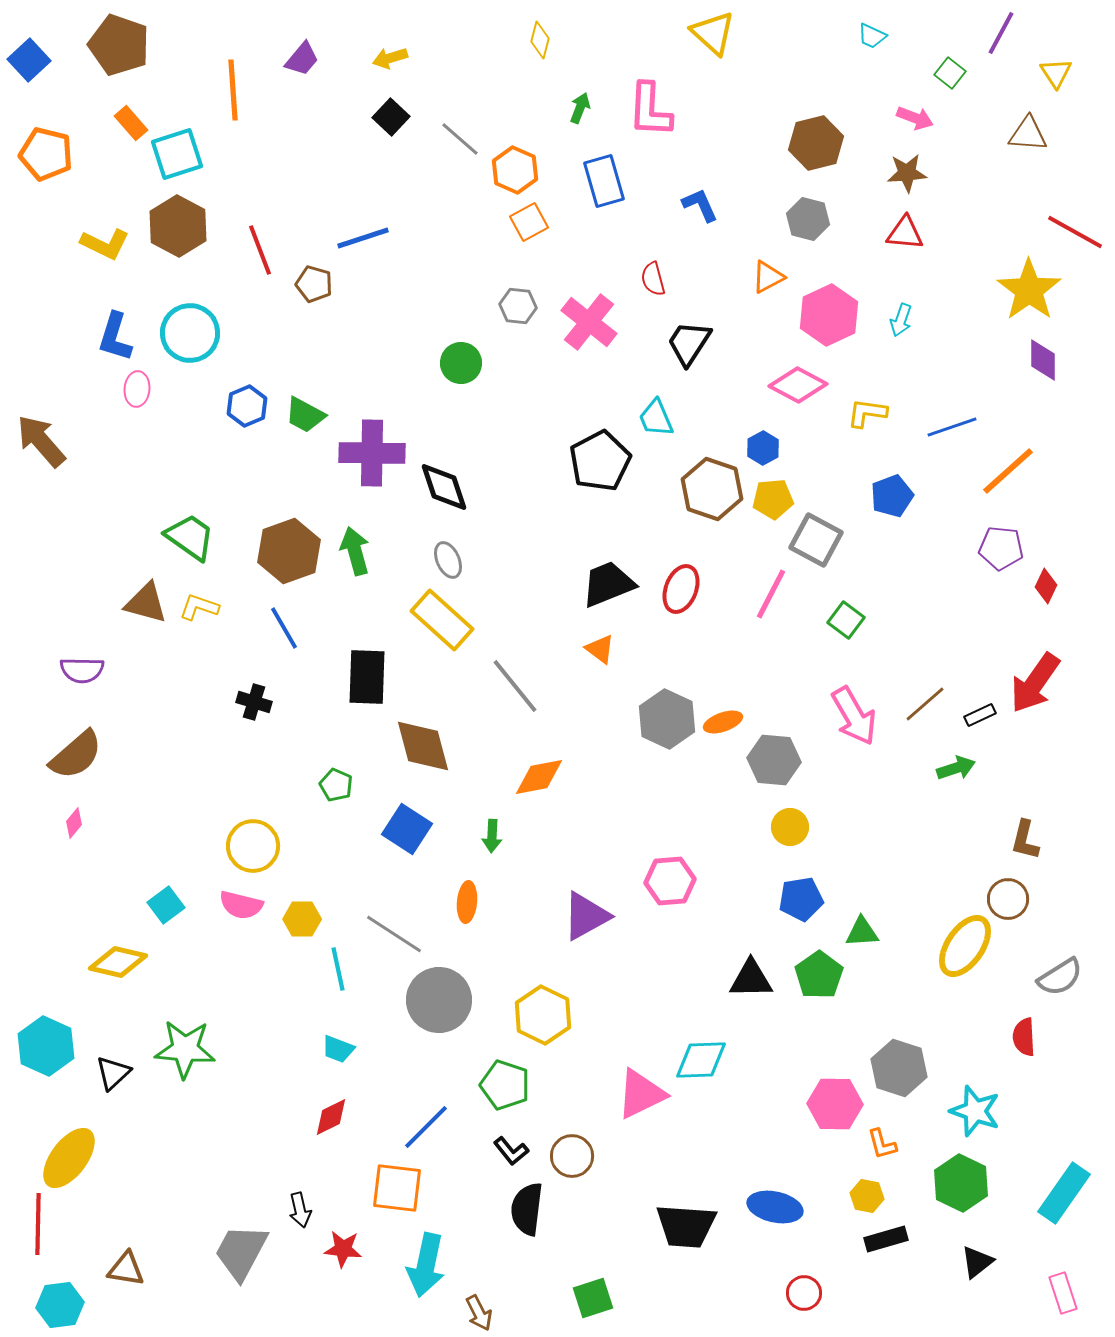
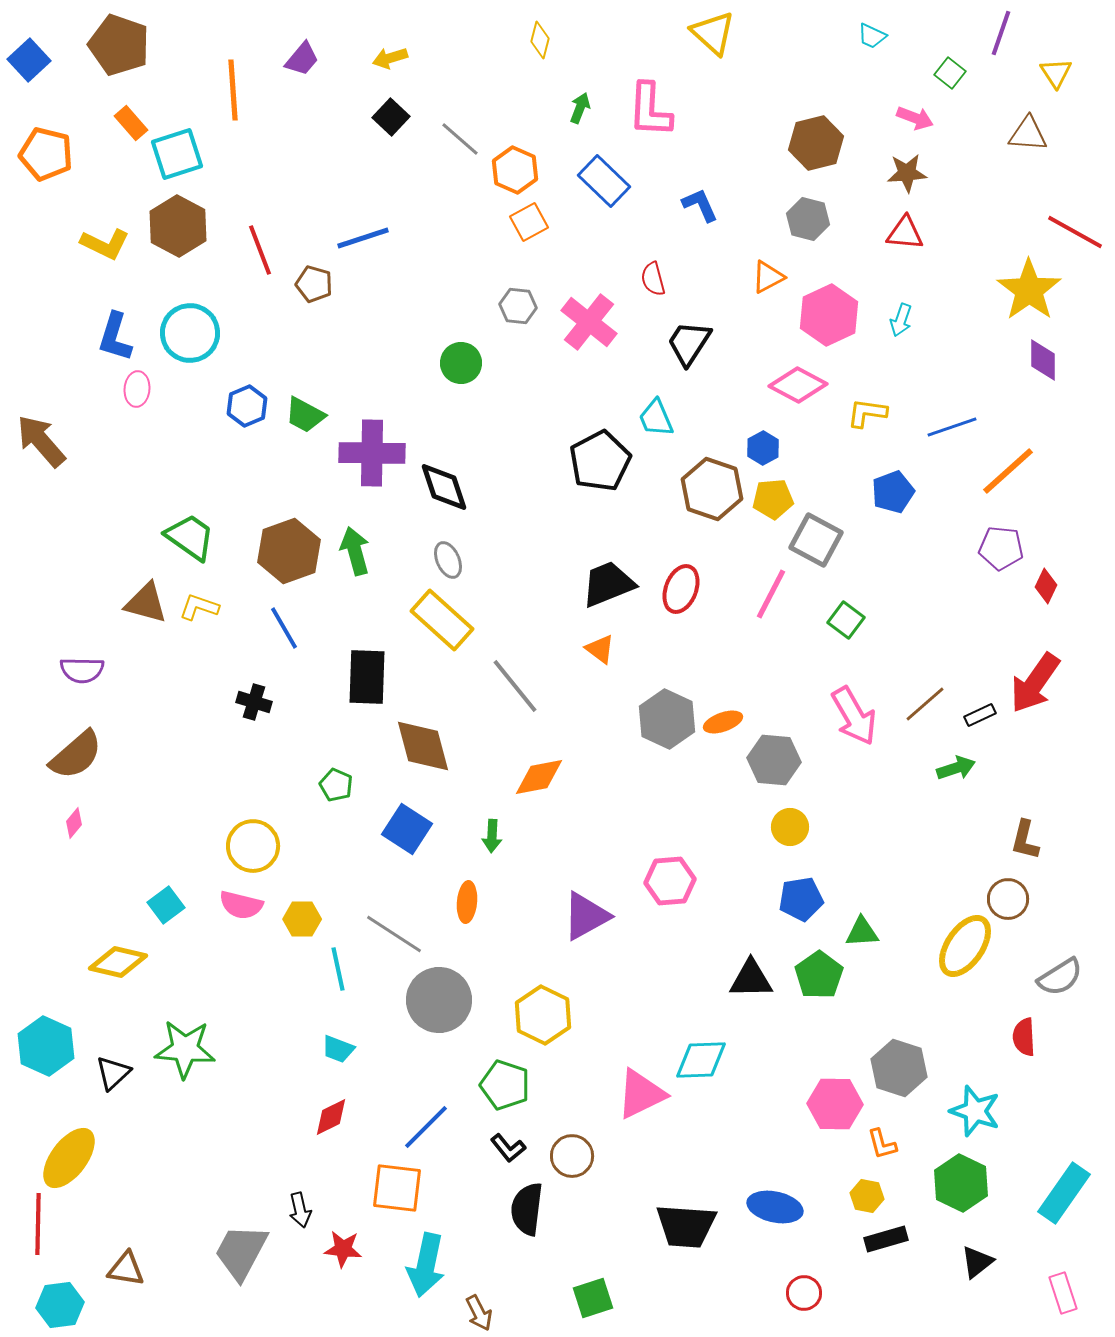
purple line at (1001, 33): rotated 9 degrees counterclockwise
blue rectangle at (604, 181): rotated 30 degrees counterclockwise
blue pentagon at (892, 496): moved 1 px right, 4 px up
black L-shape at (511, 1151): moved 3 px left, 3 px up
